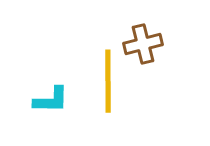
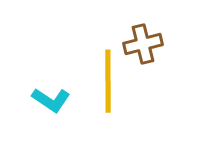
cyan L-shape: rotated 33 degrees clockwise
